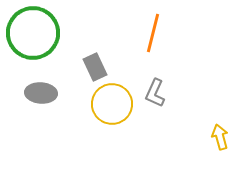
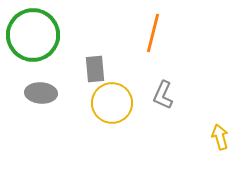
green circle: moved 2 px down
gray rectangle: moved 2 px down; rotated 20 degrees clockwise
gray L-shape: moved 8 px right, 2 px down
yellow circle: moved 1 px up
